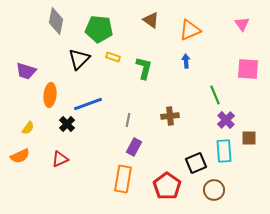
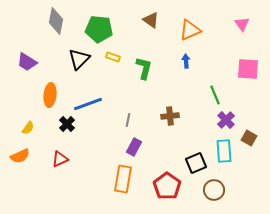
purple trapezoid: moved 1 px right, 9 px up; rotated 15 degrees clockwise
brown square: rotated 28 degrees clockwise
